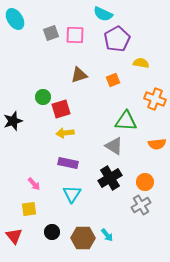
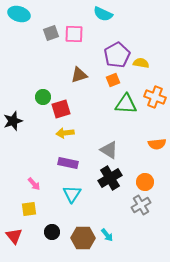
cyan ellipse: moved 4 px right, 5 px up; rotated 40 degrees counterclockwise
pink square: moved 1 px left, 1 px up
purple pentagon: moved 16 px down
orange cross: moved 2 px up
green triangle: moved 17 px up
gray triangle: moved 5 px left, 4 px down
